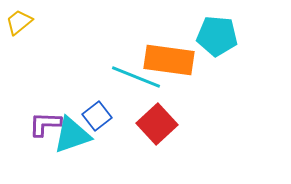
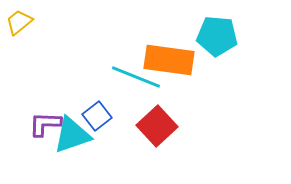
red square: moved 2 px down
